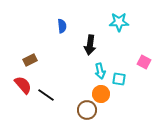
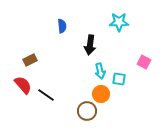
brown circle: moved 1 px down
